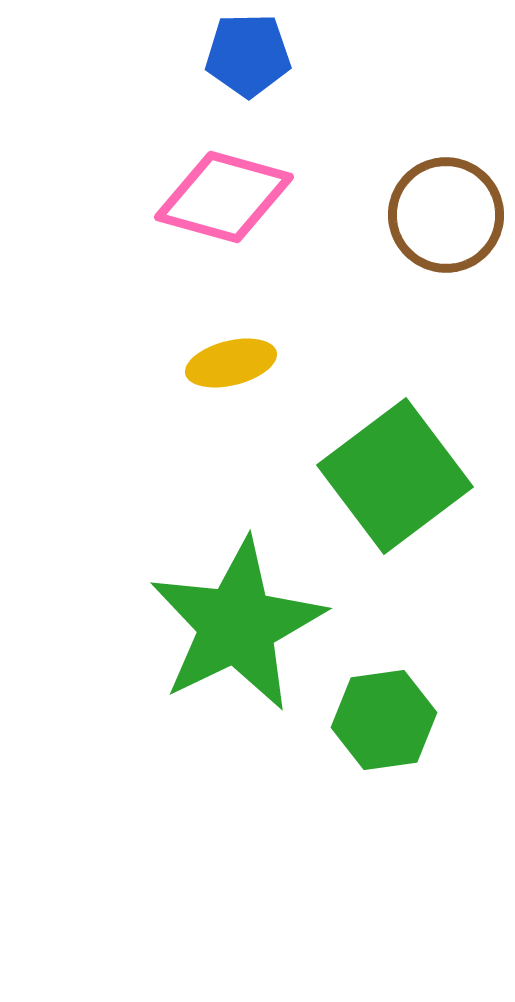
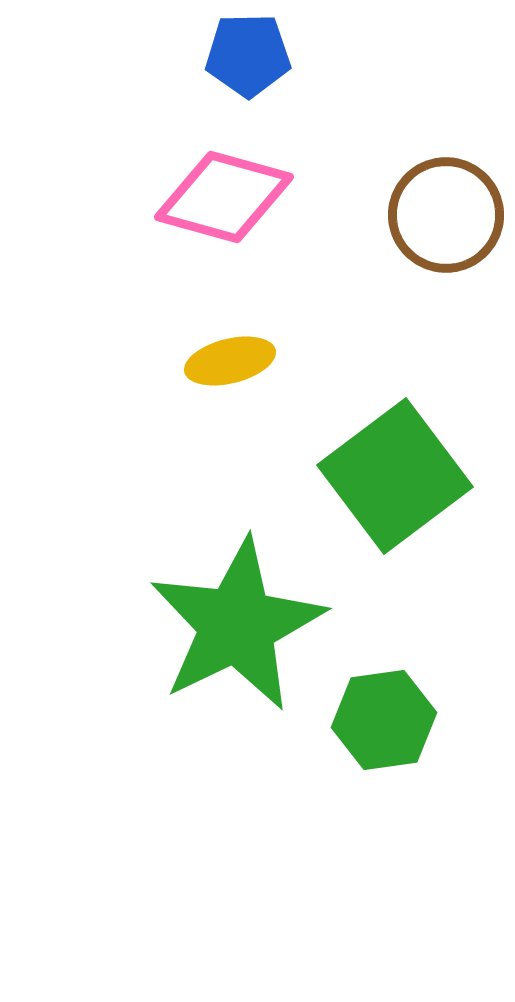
yellow ellipse: moved 1 px left, 2 px up
